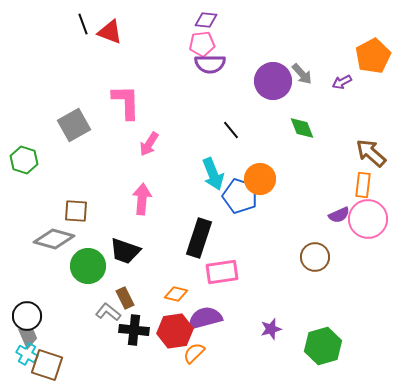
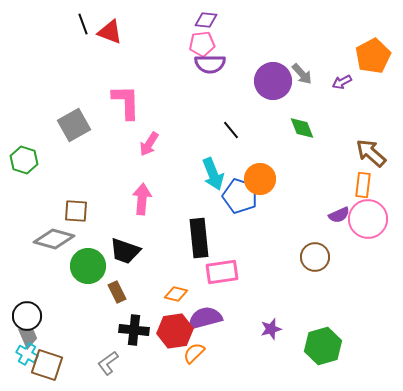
black rectangle at (199, 238): rotated 24 degrees counterclockwise
brown rectangle at (125, 298): moved 8 px left, 6 px up
gray L-shape at (108, 312): moved 51 px down; rotated 75 degrees counterclockwise
